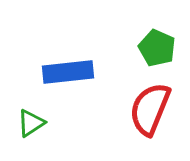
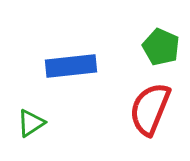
green pentagon: moved 4 px right, 1 px up
blue rectangle: moved 3 px right, 6 px up
